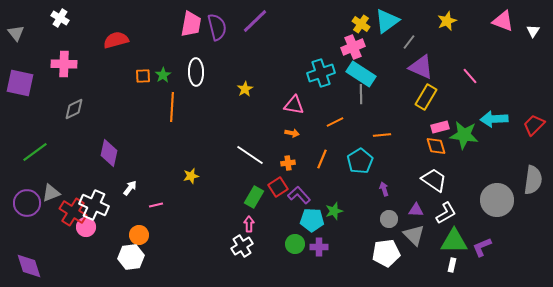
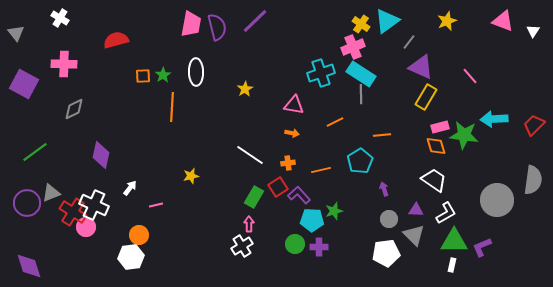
purple square at (20, 83): moved 4 px right, 1 px down; rotated 16 degrees clockwise
purple diamond at (109, 153): moved 8 px left, 2 px down
orange line at (322, 159): moved 1 px left, 11 px down; rotated 54 degrees clockwise
